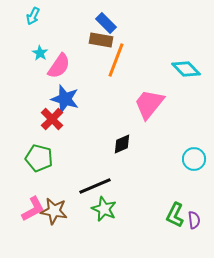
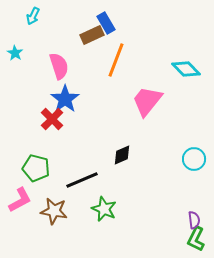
blue rectangle: rotated 15 degrees clockwise
brown rectangle: moved 9 px left, 5 px up; rotated 35 degrees counterclockwise
cyan star: moved 25 px left
pink semicircle: rotated 52 degrees counterclockwise
blue star: rotated 20 degrees clockwise
pink trapezoid: moved 2 px left, 3 px up
black diamond: moved 11 px down
green pentagon: moved 3 px left, 10 px down
black line: moved 13 px left, 6 px up
pink L-shape: moved 13 px left, 9 px up
green L-shape: moved 21 px right, 24 px down
